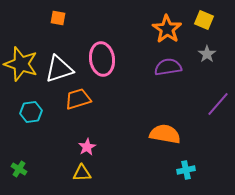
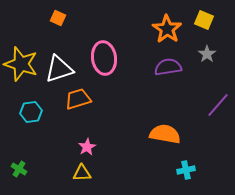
orange square: rotated 14 degrees clockwise
pink ellipse: moved 2 px right, 1 px up
purple line: moved 1 px down
